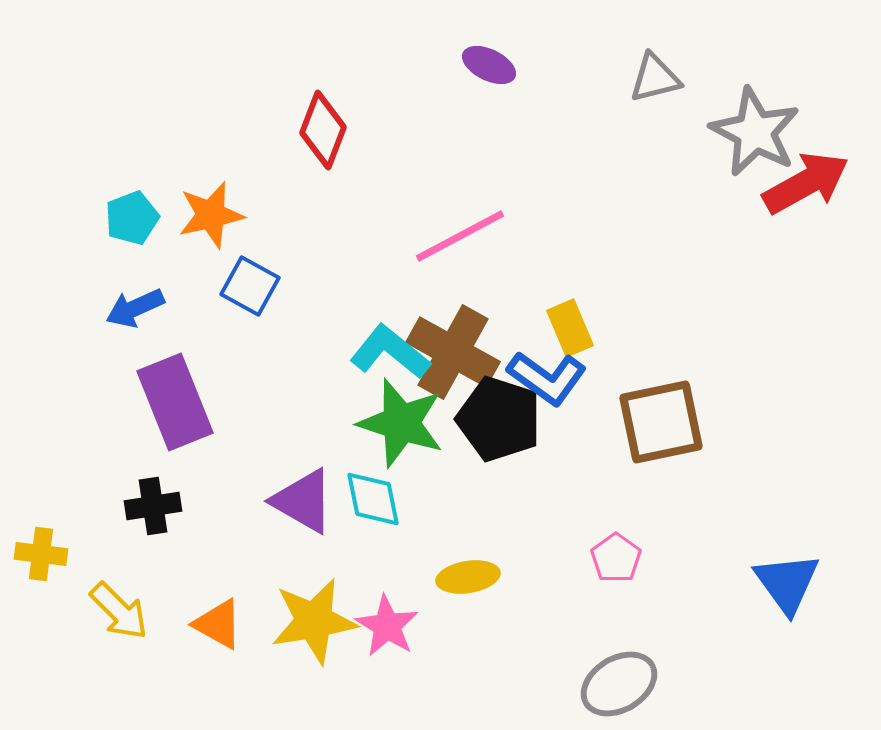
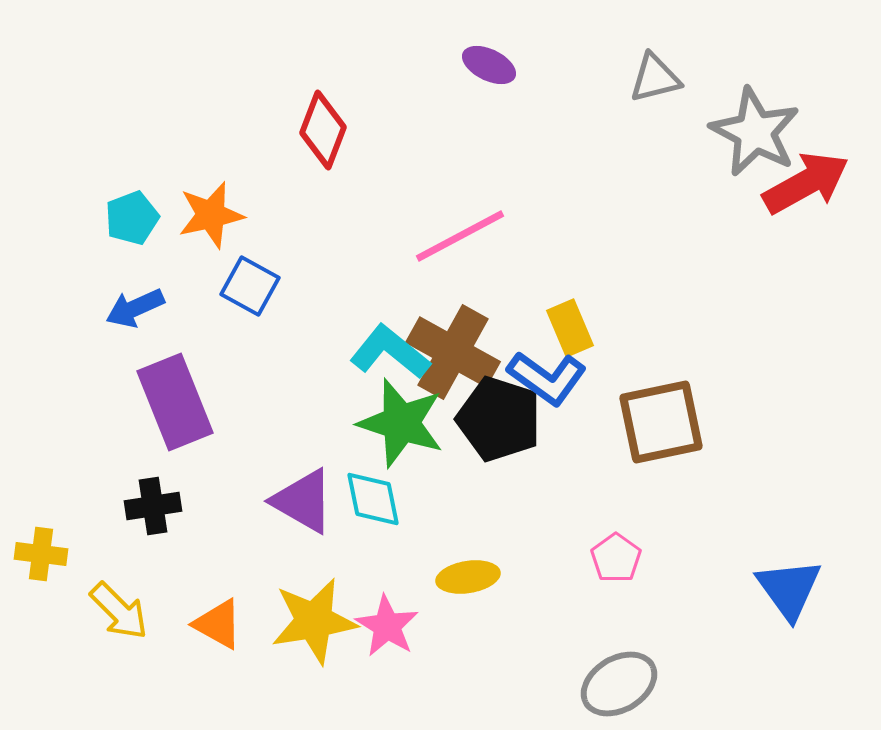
blue triangle: moved 2 px right, 6 px down
